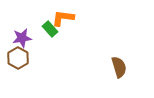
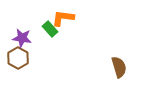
purple star: rotated 18 degrees clockwise
